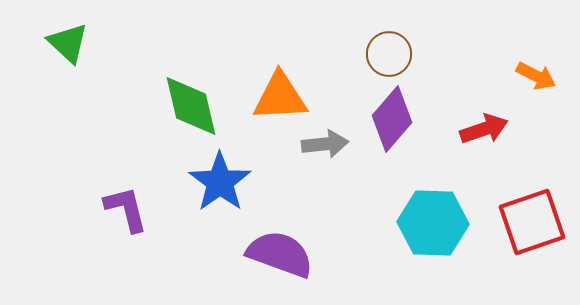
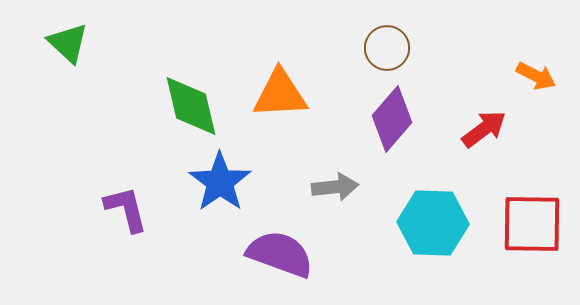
brown circle: moved 2 px left, 6 px up
orange triangle: moved 3 px up
red arrow: rotated 18 degrees counterclockwise
gray arrow: moved 10 px right, 43 px down
red square: moved 2 px down; rotated 20 degrees clockwise
